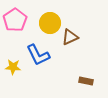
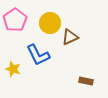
yellow star: moved 2 px down; rotated 14 degrees clockwise
